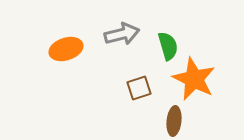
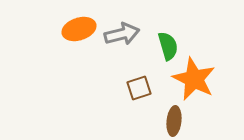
orange ellipse: moved 13 px right, 20 px up
